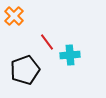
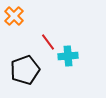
red line: moved 1 px right
cyan cross: moved 2 px left, 1 px down
